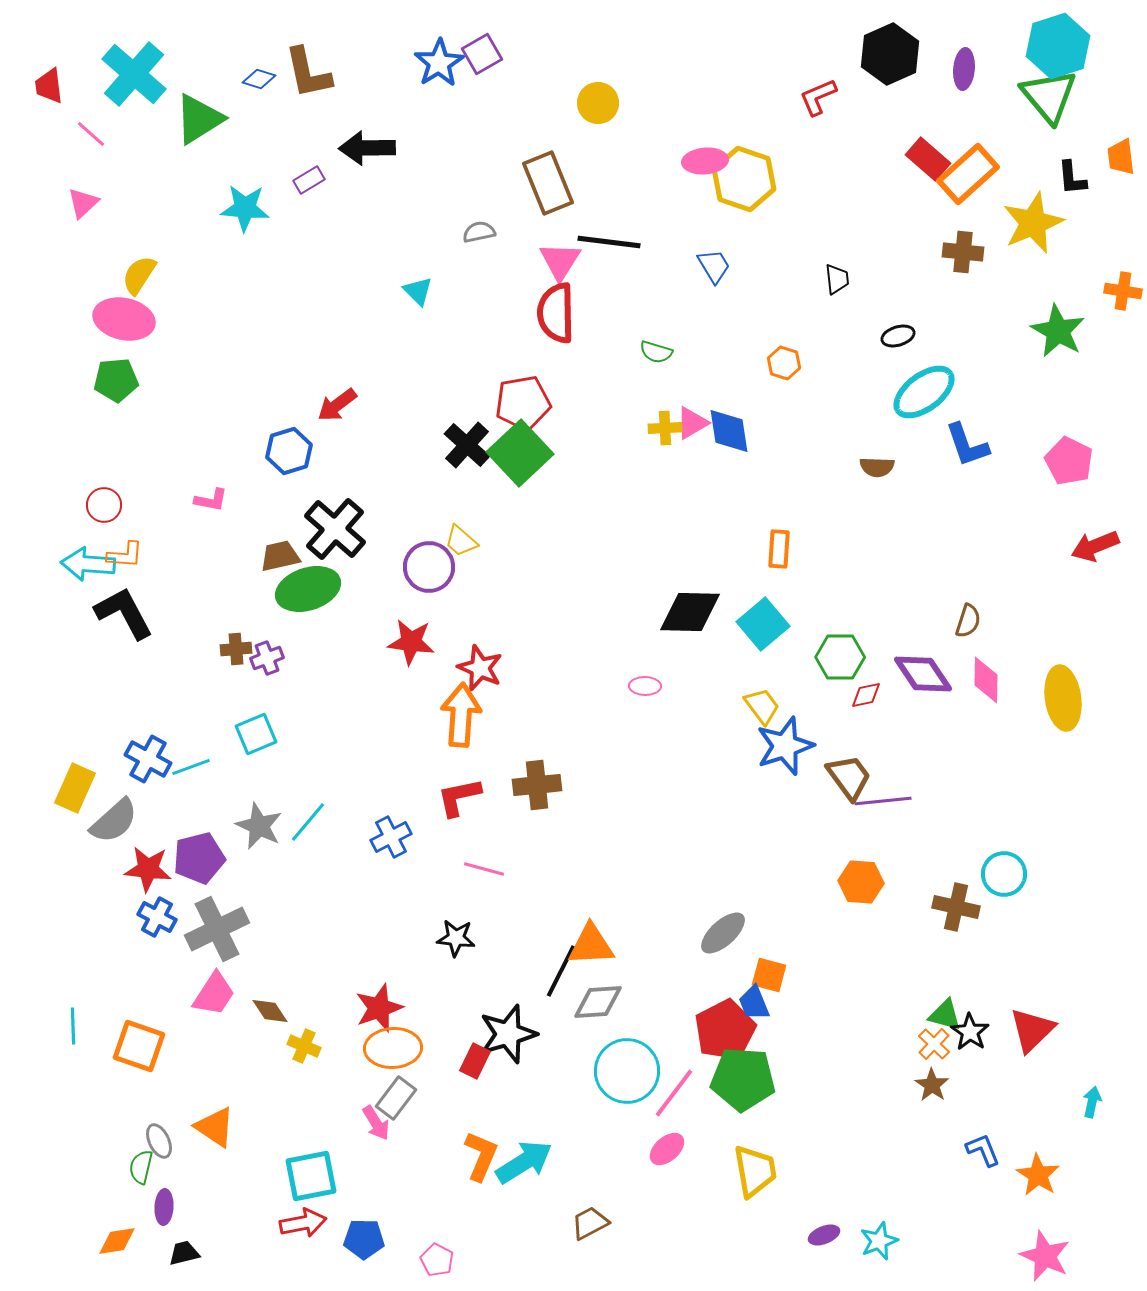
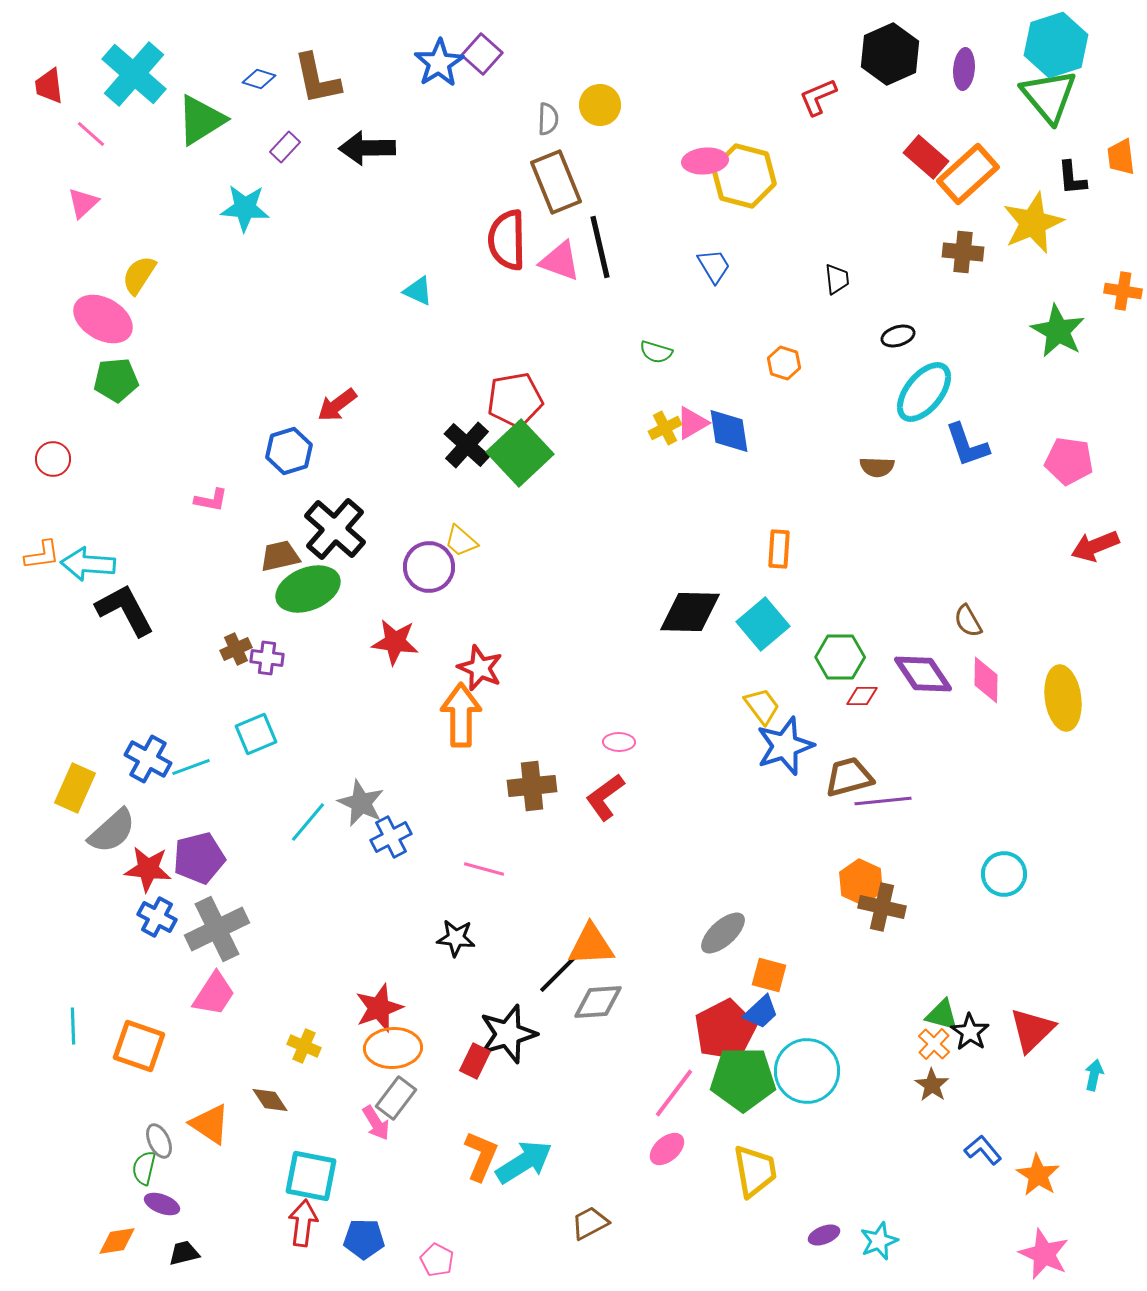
cyan hexagon at (1058, 46): moved 2 px left, 1 px up
purple square at (482, 54): rotated 18 degrees counterclockwise
brown L-shape at (308, 73): moved 9 px right, 6 px down
yellow circle at (598, 103): moved 2 px right, 2 px down
green triangle at (199, 119): moved 2 px right, 1 px down
red rectangle at (928, 159): moved 2 px left, 2 px up
yellow hexagon at (744, 179): moved 3 px up; rotated 4 degrees counterclockwise
purple rectangle at (309, 180): moved 24 px left, 33 px up; rotated 16 degrees counterclockwise
brown rectangle at (548, 183): moved 8 px right, 1 px up
gray semicircle at (479, 232): moved 69 px right, 113 px up; rotated 104 degrees clockwise
black line at (609, 242): moved 9 px left, 5 px down; rotated 70 degrees clockwise
pink triangle at (560, 261): rotated 42 degrees counterclockwise
cyan triangle at (418, 291): rotated 20 degrees counterclockwise
red semicircle at (556, 313): moved 49 px left, 73 px up
pink ellipse at (124, 319): moved 21 px left; rotated 18 degrees clockwise
cyan ellipse at (924, 392): rotated 14 degrees counterclockwise
red pentagon at (523, 403): moved 8 px left, 3 px up
yellow cross at (665, 428): rotated 24 degrees counterclockwise
pink pentagon at (1069, 461): rotated 18 degrees counterclockwise
red circle at (104, 505): moved 51 px left, 46 px up
orange L-shape at (125, 555): moved 83 px left; rotated 12 degrees counterclockwise
green ellipse at (308, 589): rotated 4 degrees counterclockwise
black L-shape at (124, 613): moved 1 px right, 3 px up
brown semicircle at (968, 621): rotated 132 degrees clockwise
red star at (411, 642): moved 16 px left
brown cross at (236, 649): rotated 20 degrees counterclockwise
purple cross at (267, 658): rotated 28 degrees clockwise
pink ellipse at (645, 686): moved 26 px left, 56 px down
red diamond at (866, 695): moved 4 px left, 1 px down; rotated 12 degrees clockwise
orange arrow at (461, 715): rotated 4 degrees counterclockwise
brown trapezoid at (849, 777): rotated 69 degrees counterclockwise
brown cross at (537, 785): moved 5 px left, 1 px down
red L-shape at (459, 797): moved 146 px right; rotated 24 degrees counterclockwise
gray semicircle at (114, 821): moved 2 px left, 10 px down
gray star at (259, 826): moved 102 px right, 23 px up
orange hexagon at (861, 882): rotated 21 degrees clockwise
brown cross at (956, 907): moved 74 px left
black line at (561, 971): rotated 18 degrees clockwise
blue trapezoid at (754, 1003): moved 7 px right, 9 px down; rotated 111 degrees counterclockwise
brown diamond at (270, 1011): moved 89 px down
green triangle at (945, 1015): moved 3 px left
cyan circle at (627, 1071): moved 180 px right
green pentagon at (743, 1079): rotated 4 degrees counterclockwise
cyan arrow at (1092, 1102): moved 2 px right, 27 px up
orange triangle at (215, 1127): moved 5 px left, 3 px up
blue L-shape at (983, 1150): rotated 18 degrees counterclockwise
green semicircle at (141, 1167): moved 3 px right, 1 px down
cyan square at (311, 1176): rotated 22 degrees clockwise
purple ellipse at (164, 1207): moved 2 px left, 3 px up; rotated 72 degrees counterclockwise
red arrow at (303, 1223): rotated 72 degrees counterclockwise
pink star at (1045, 1256): moved 1 px left, 2 px up
